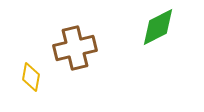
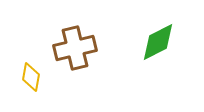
green diamond: moved 15 px down
